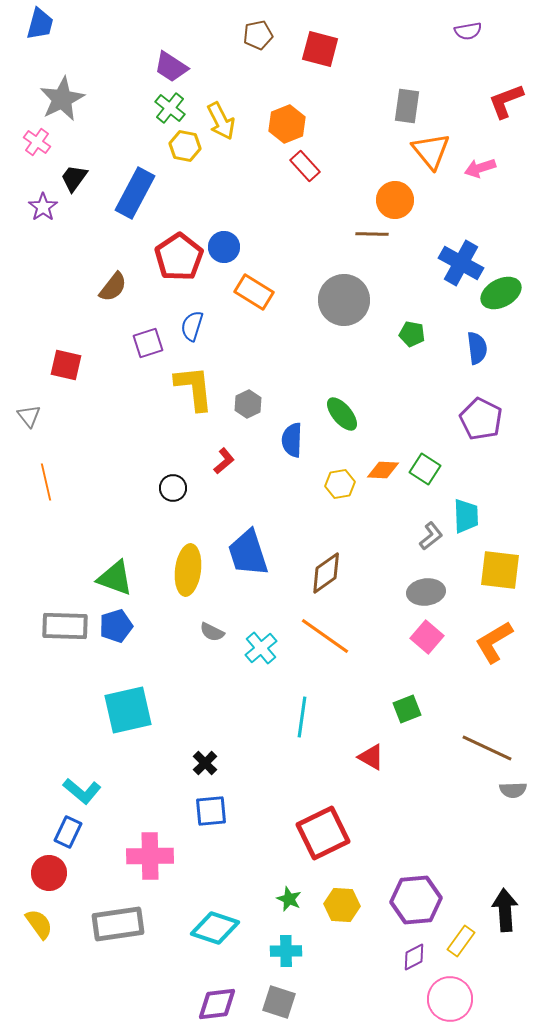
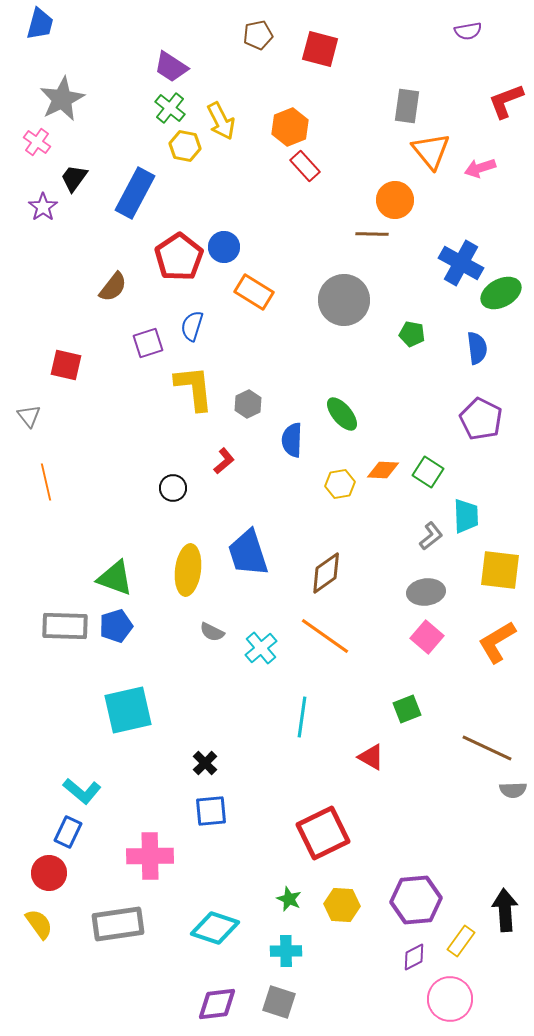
orange hexagon at (287, 124): moved 3 px right, 3 px down
green square at (425, 469): moved 3 px right, 3 px down
orange L-shape at (494, 642): moved 3 px right
